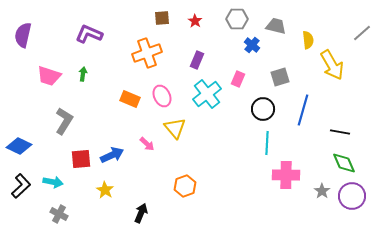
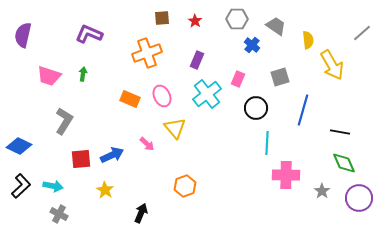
gray trapezoid: rotated 20 degrees clockwise
black circle: moved 7 px left, 1 px up
cyan arrow: moved 4 px down
purple circle: moved 7 px right, 2 px down
